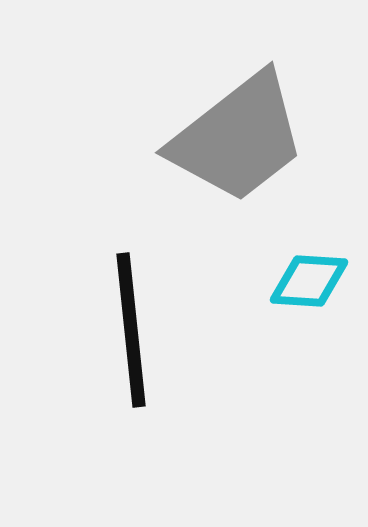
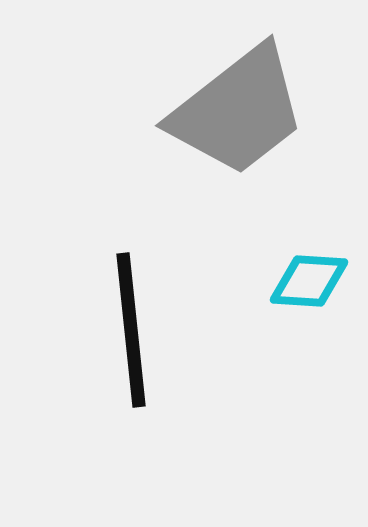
gray trapezoid: moved 27 px up
